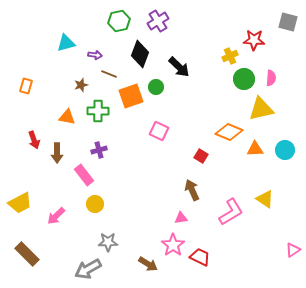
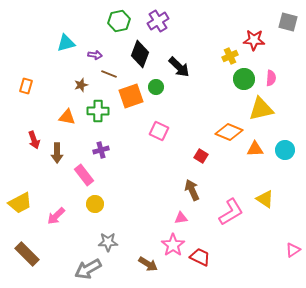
purple cross at (99, 150): moved 2 px right
